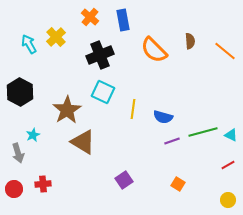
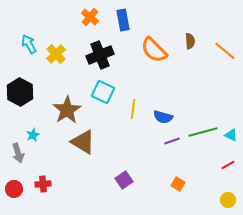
yellow cross: moved 17 px down
